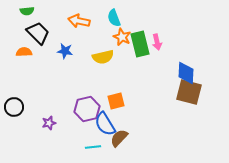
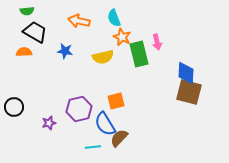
black trapezoid: moved 3 px left, 1 px up; rotated 15 degrees counterclockwise
green rectangle: moved 1 px left, 10 px down
purple hexagon: moved 8 px left
